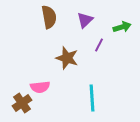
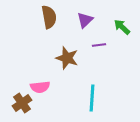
green arrow: rotated 120 degrees counterclockwise
purple line: rotated 56 degrees clockwise
cyan line: rotated 8 degrees clockwise
